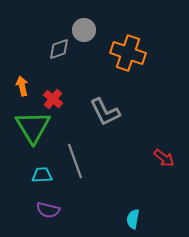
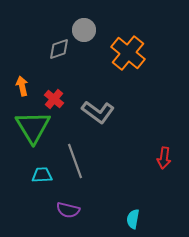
orange cross: rotated 20 degrees clockwise
red cross: moved 1 px right
gray L-shape: moved 7 px left; rotated 28 degrees counterclockwise
red arrow: rotated 60 degrees clockwise
purple semicircle: moved 20 px right
